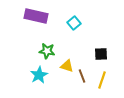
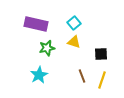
purple rectangle: moved 8 px down
green star: moved 3 px up; rotated 21 degrees counterclockwise
yellow triangle: moved 7 px right, 24 px up
